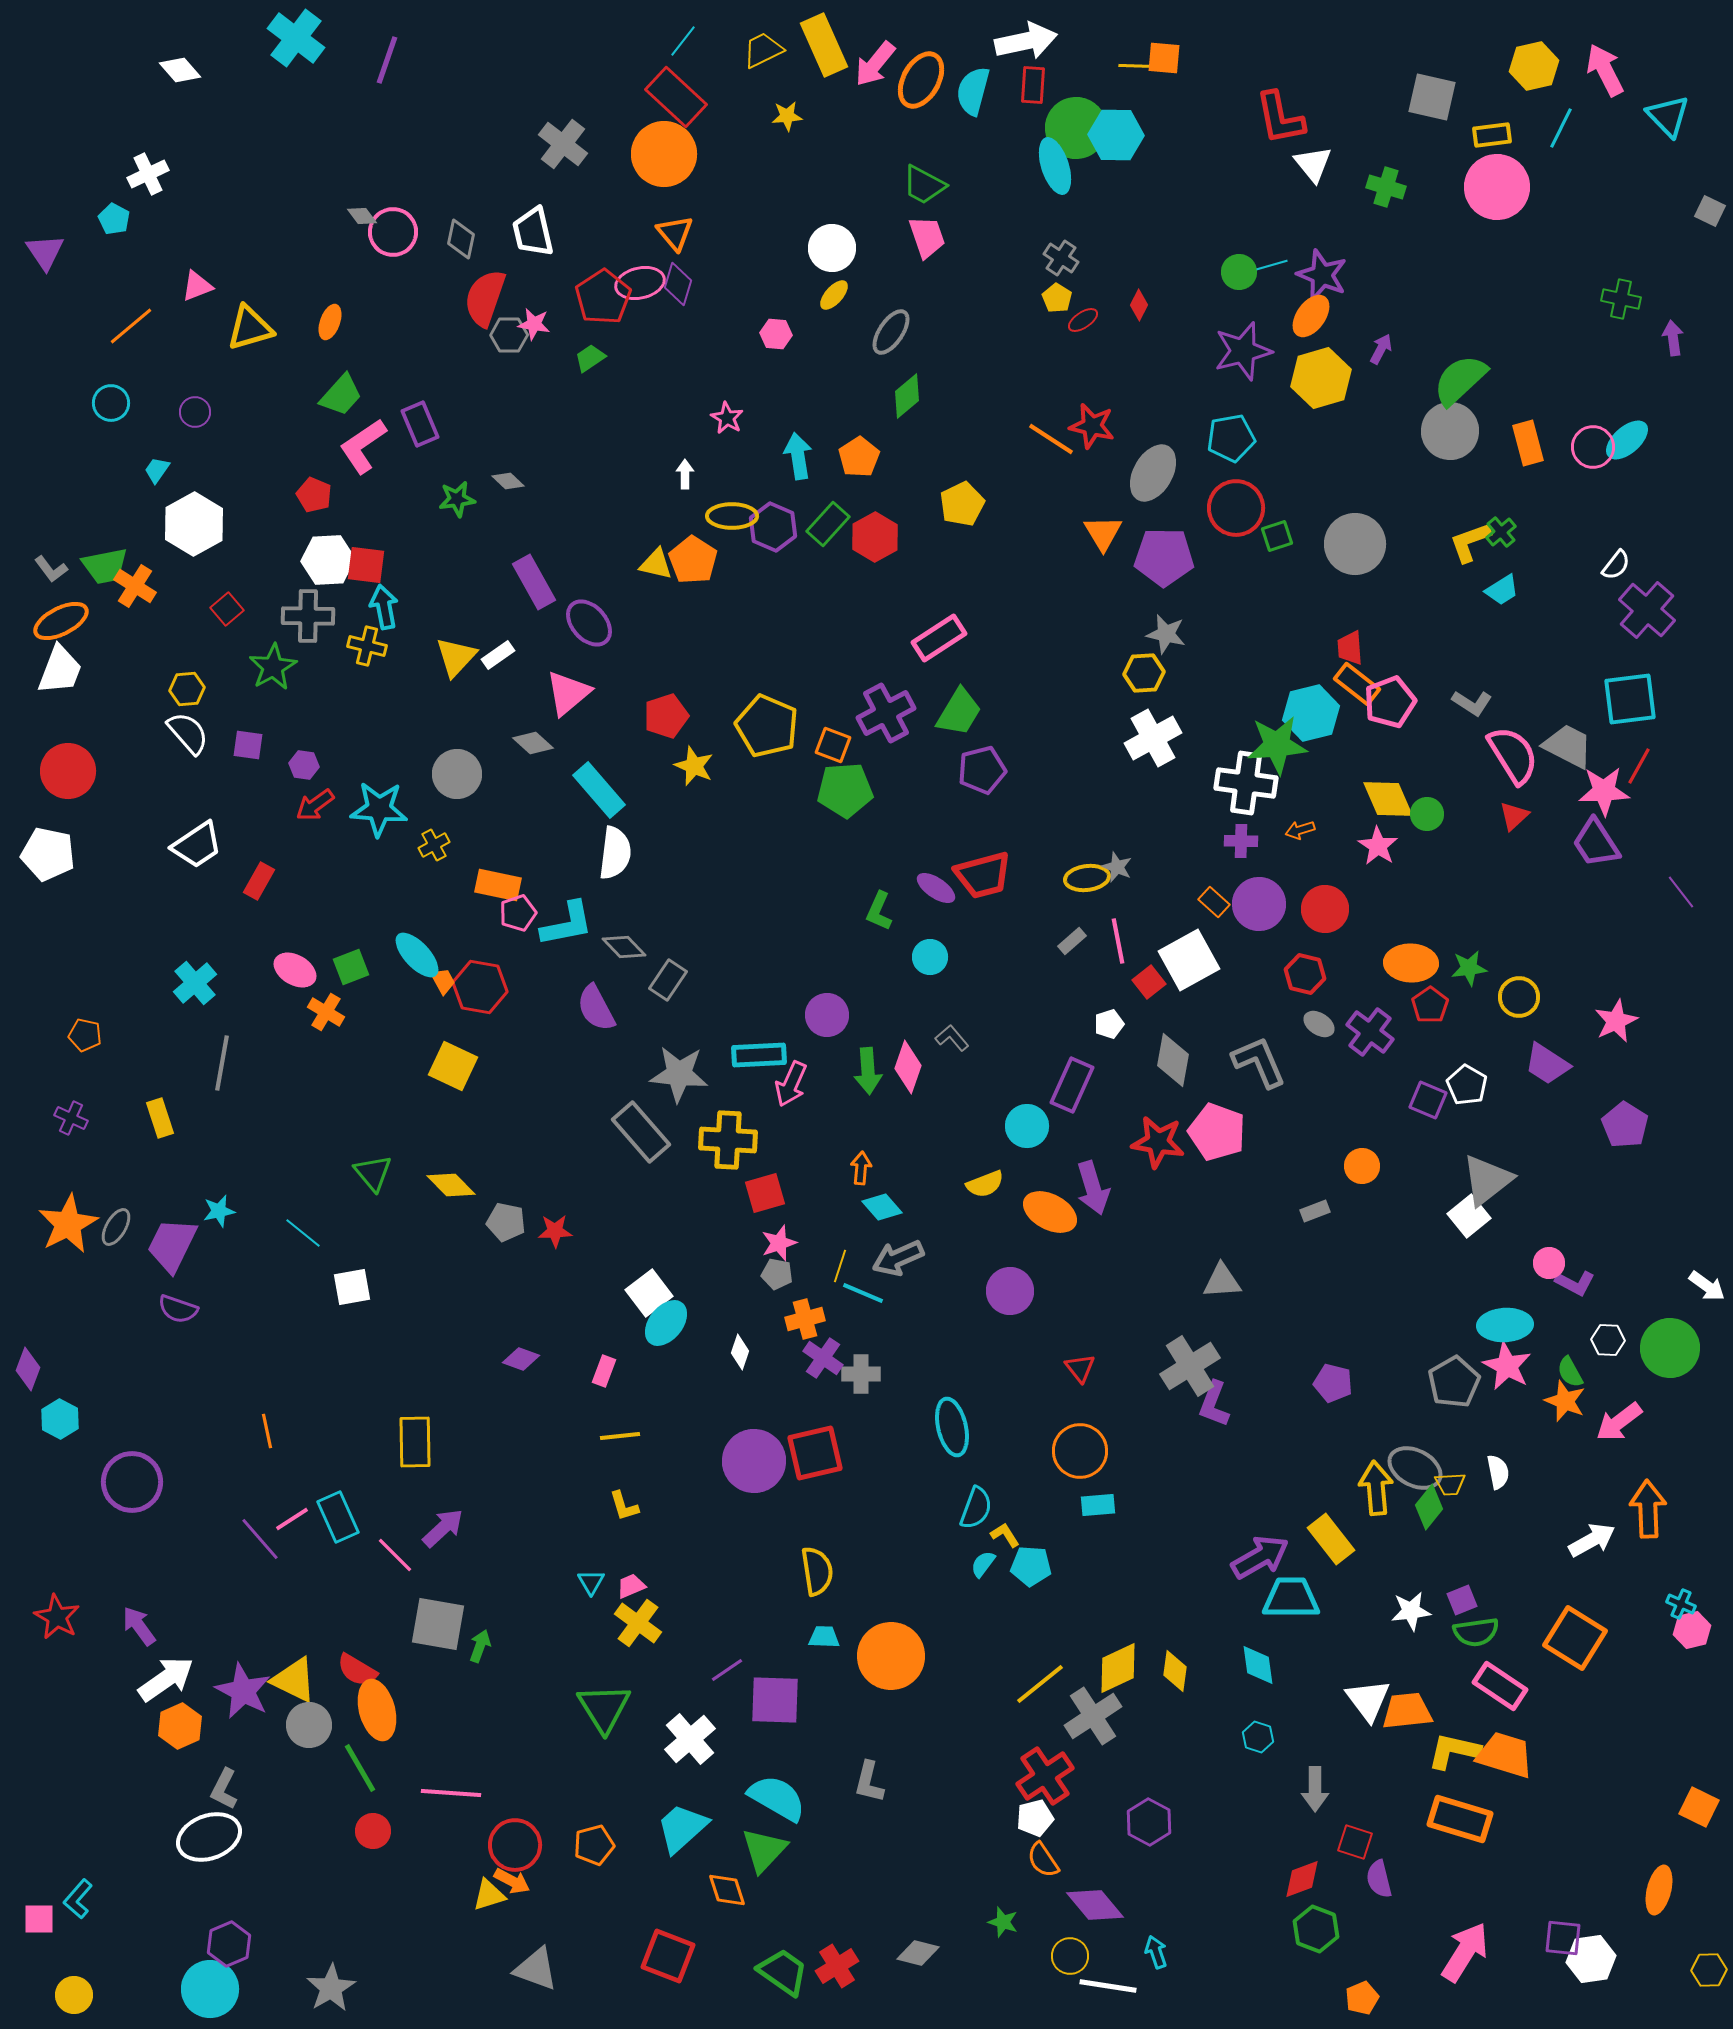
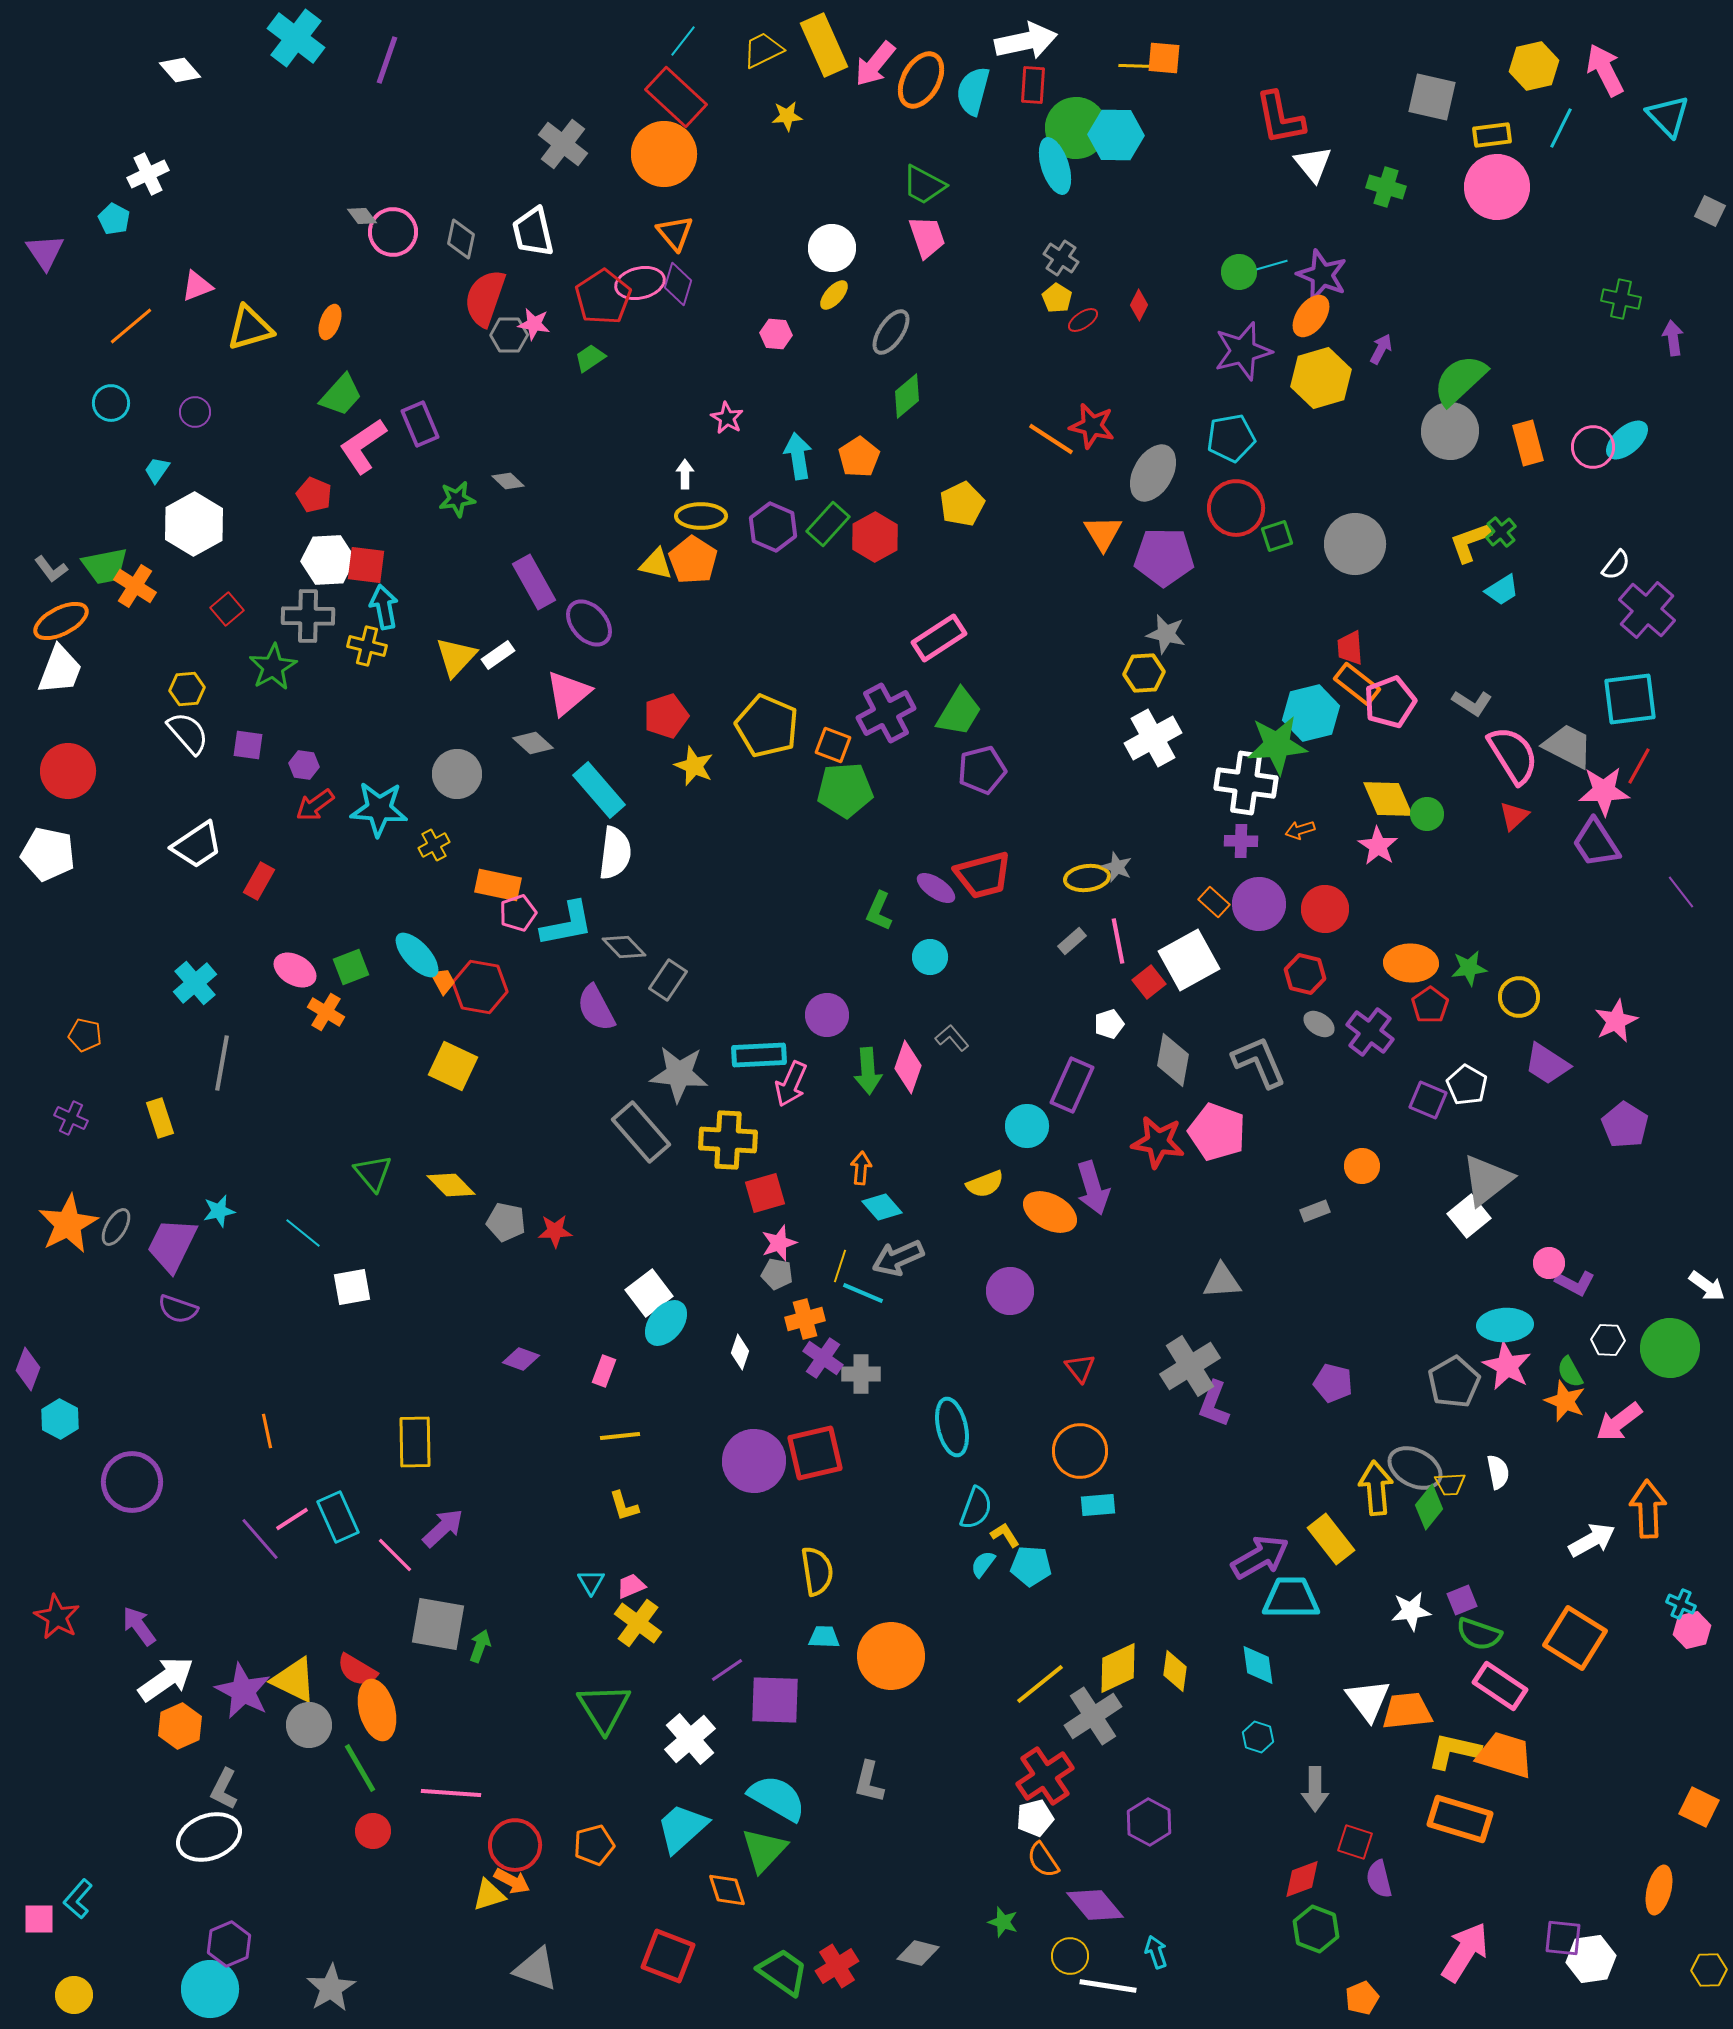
yellow ellipse at (732, 516): moved 31 px left
green semicircle at (1476, 1632): moved 3 px right, 2 px down; rotated 27 degrees clockwise
